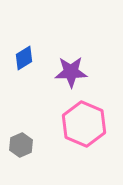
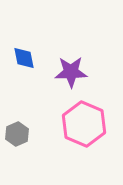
blue diamond: rotated 70 degrees counterclockwise
gray hexagon: moved 4 px left, 11 px up
